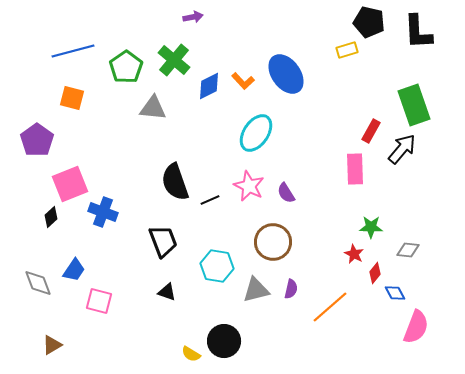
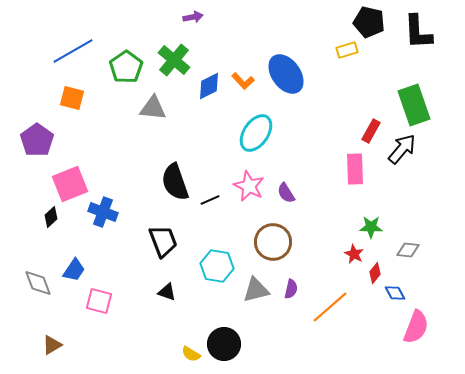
blue line at (73, 51): rotated 15 degrees counterclockwise
black circle at (224, 341): moved 3 px down
